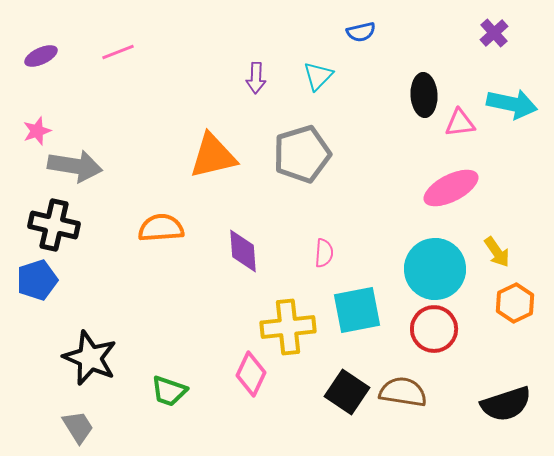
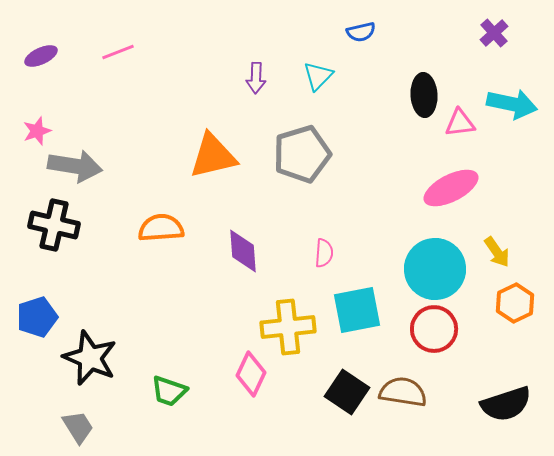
blue pentagon: moved 37 px down
